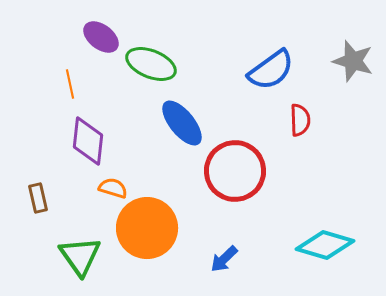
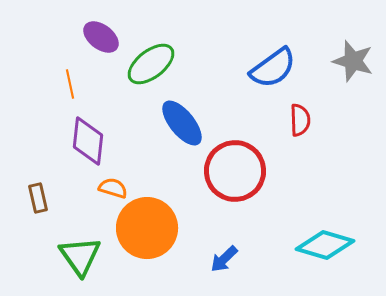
green ellipse: rotated 60 degrees counterclockwise
blue semicircle: moved 2 px right, 2 px up
